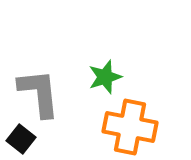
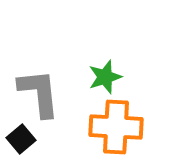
orange cross: moved 14 px left; rotated 8 degrees counterclockwise
black square: rotated 12 degrees clockwise
